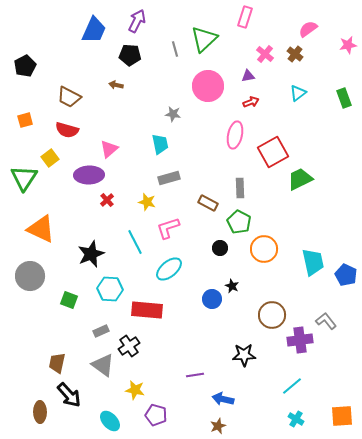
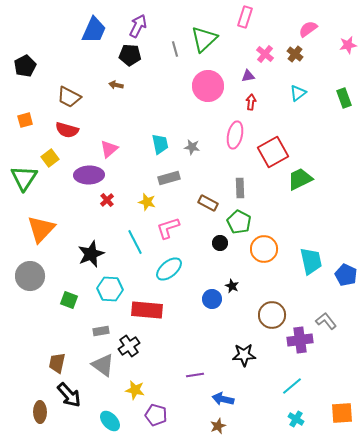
purple arrow at (137, 21): moved 1 px right, 5 px down
red arrow at (251, 102): rotated 63 degrees counterclockwise
gray star at (173, 114): moved 19 px right, 33 px down
orange triangle at (41, 229): rotated 48 degrees clockwise
black circle at (220, 248): moved 5 px up
cyan trapezoid at (313, 262): moved 2 px left, 1 px up
gray rectangle at (101, 331): rotated 14 degrees clockwise
orange square at (342, 416): moved 3 px up
